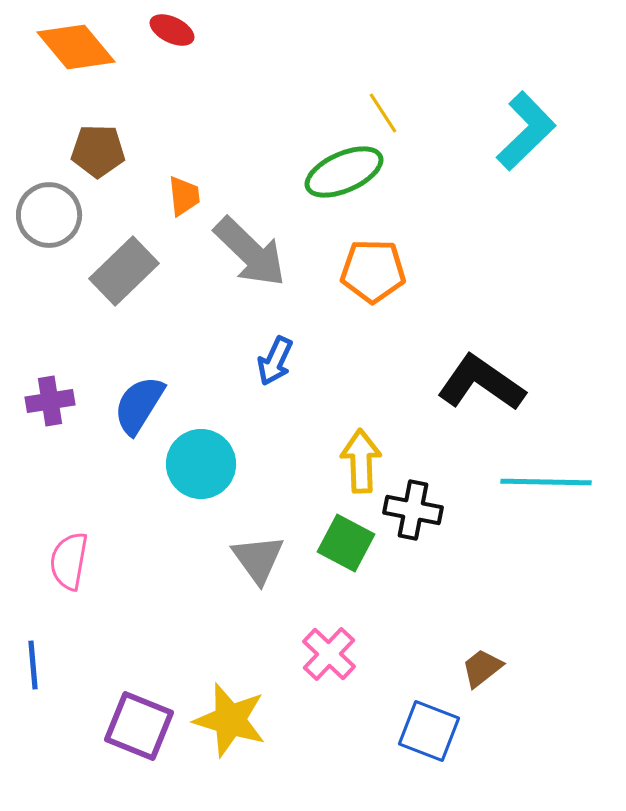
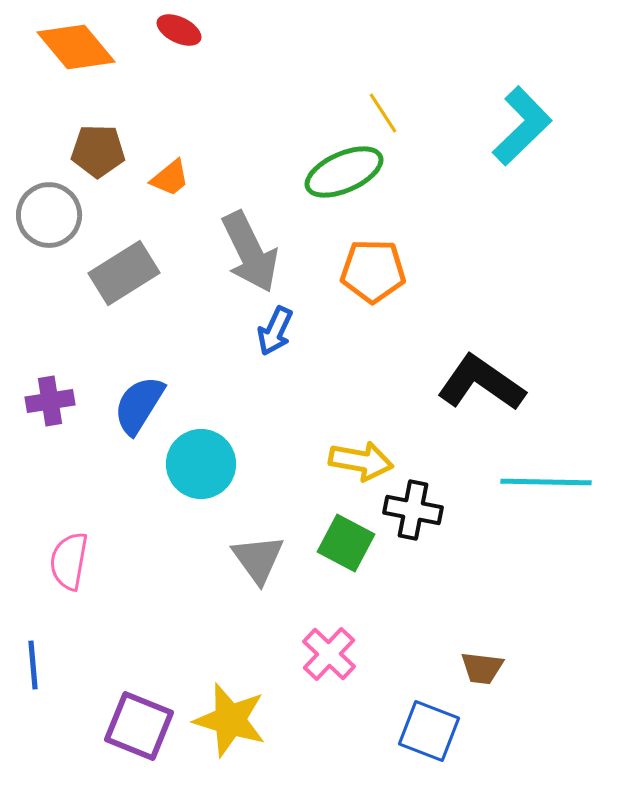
red ellipse: moved 7 px right
cyan L-shape: moved 4 px left, 5 px up
orange trapezoid: moved 14 px left, 18 px up; rotated 57 degrees clockwise
gray arrow: rotated 20 degrees clockwise
gray rectangle: moved 2 px down; rotated 12 degrees clockwise
blue arrow: moved 30 px up
yellow arrow: rotated 102 degrees clockwise
brown trapezoid: rotated 135 degrees counterclockwise
